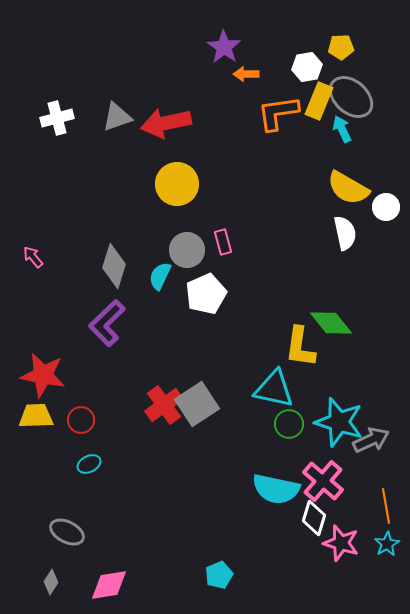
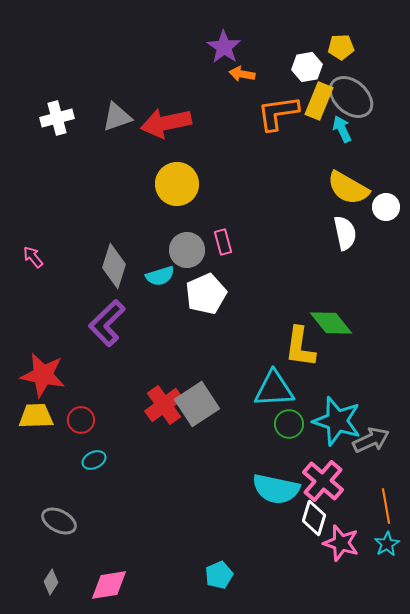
orange arrow at (246, 74): moved 4 px left; rotated 10 degrees clockwise
cyan semicircle at (160, 276): rotated 132 degrees counterclockwise
cyan triangle at (274, 389): rotated 15 degrees counterclockwise
cyan star at (339, 422): moved 2 px left, 1 px up
cyan ellipse at (89, 464): moved 5 px right, 4 px up
gray ellipse at (67, 532): moved 8 px left, 11 px up
